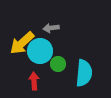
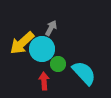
gray arrow: rotated 126 degrees clockwise
cyan circle: moved 2 px right, 2 px up
cyan semicircle: rotated 48 degrees counterclockwise
red arrow: moved 10 px right
